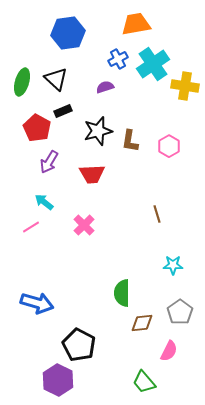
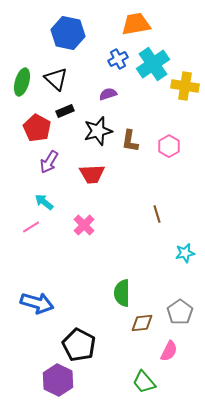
blue hexagon: rotated 20 degrees clockwise
purple semicircle: moved 3 px right, 7 px down
black rectangle: moved 2 px right
cyan star: moved 12 px right, 12 px up; rotated 12 degrees counterclockwise
